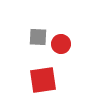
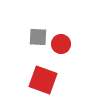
red square: rotated 28 degrees clockwise
